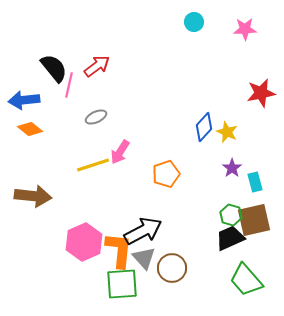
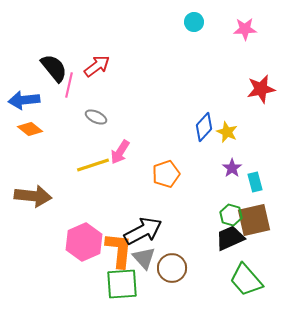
red star: moved 4 px up
gray ellipse: rotated 50 degrees clockwise
